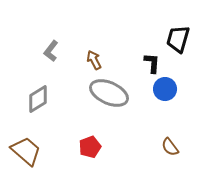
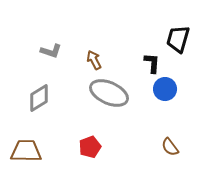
gray L-shape: rotated 110 degrees counterclockwise
gray diamond: moved 1 px right, 1 px up
brown trapezoid: rotated 40 degrees counterclockwise
